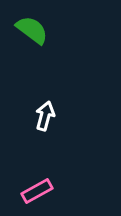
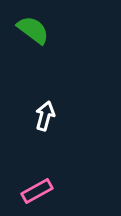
green semicircle: moved 1 px right
